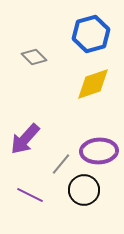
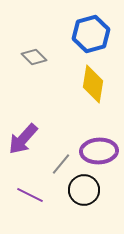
yellow diamond: rotated 63 degrees counterclockwise
purple arrow: moved 2 px left
